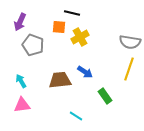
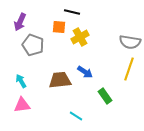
black line: moved 1 px up
